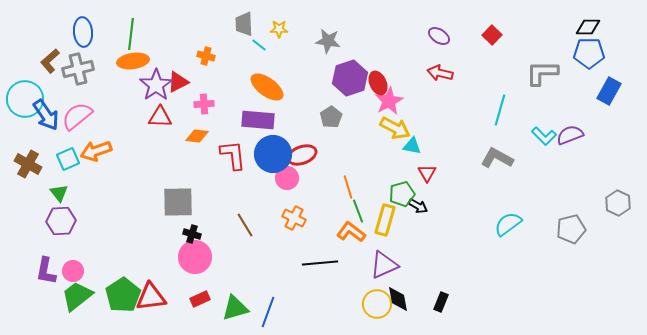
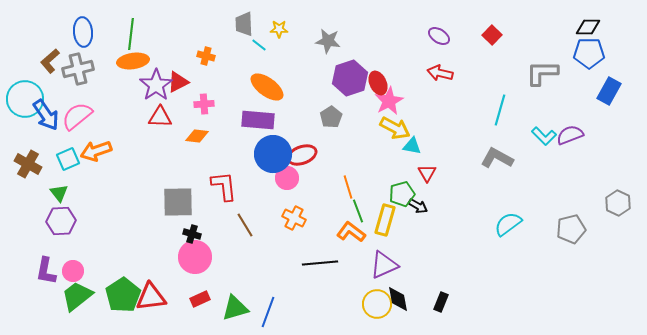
red L-shape at (233, 155): moved 9 px left, 31 px down
